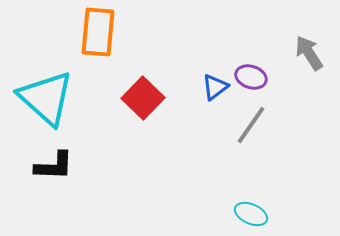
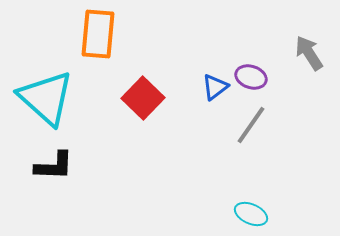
orange rectangle: moved 2 px down
